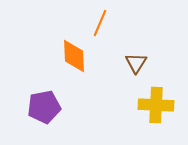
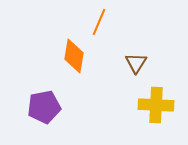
orange line: moved 1 px left, 1 px up
orange diamond: rotated 12 degrees clockwise
